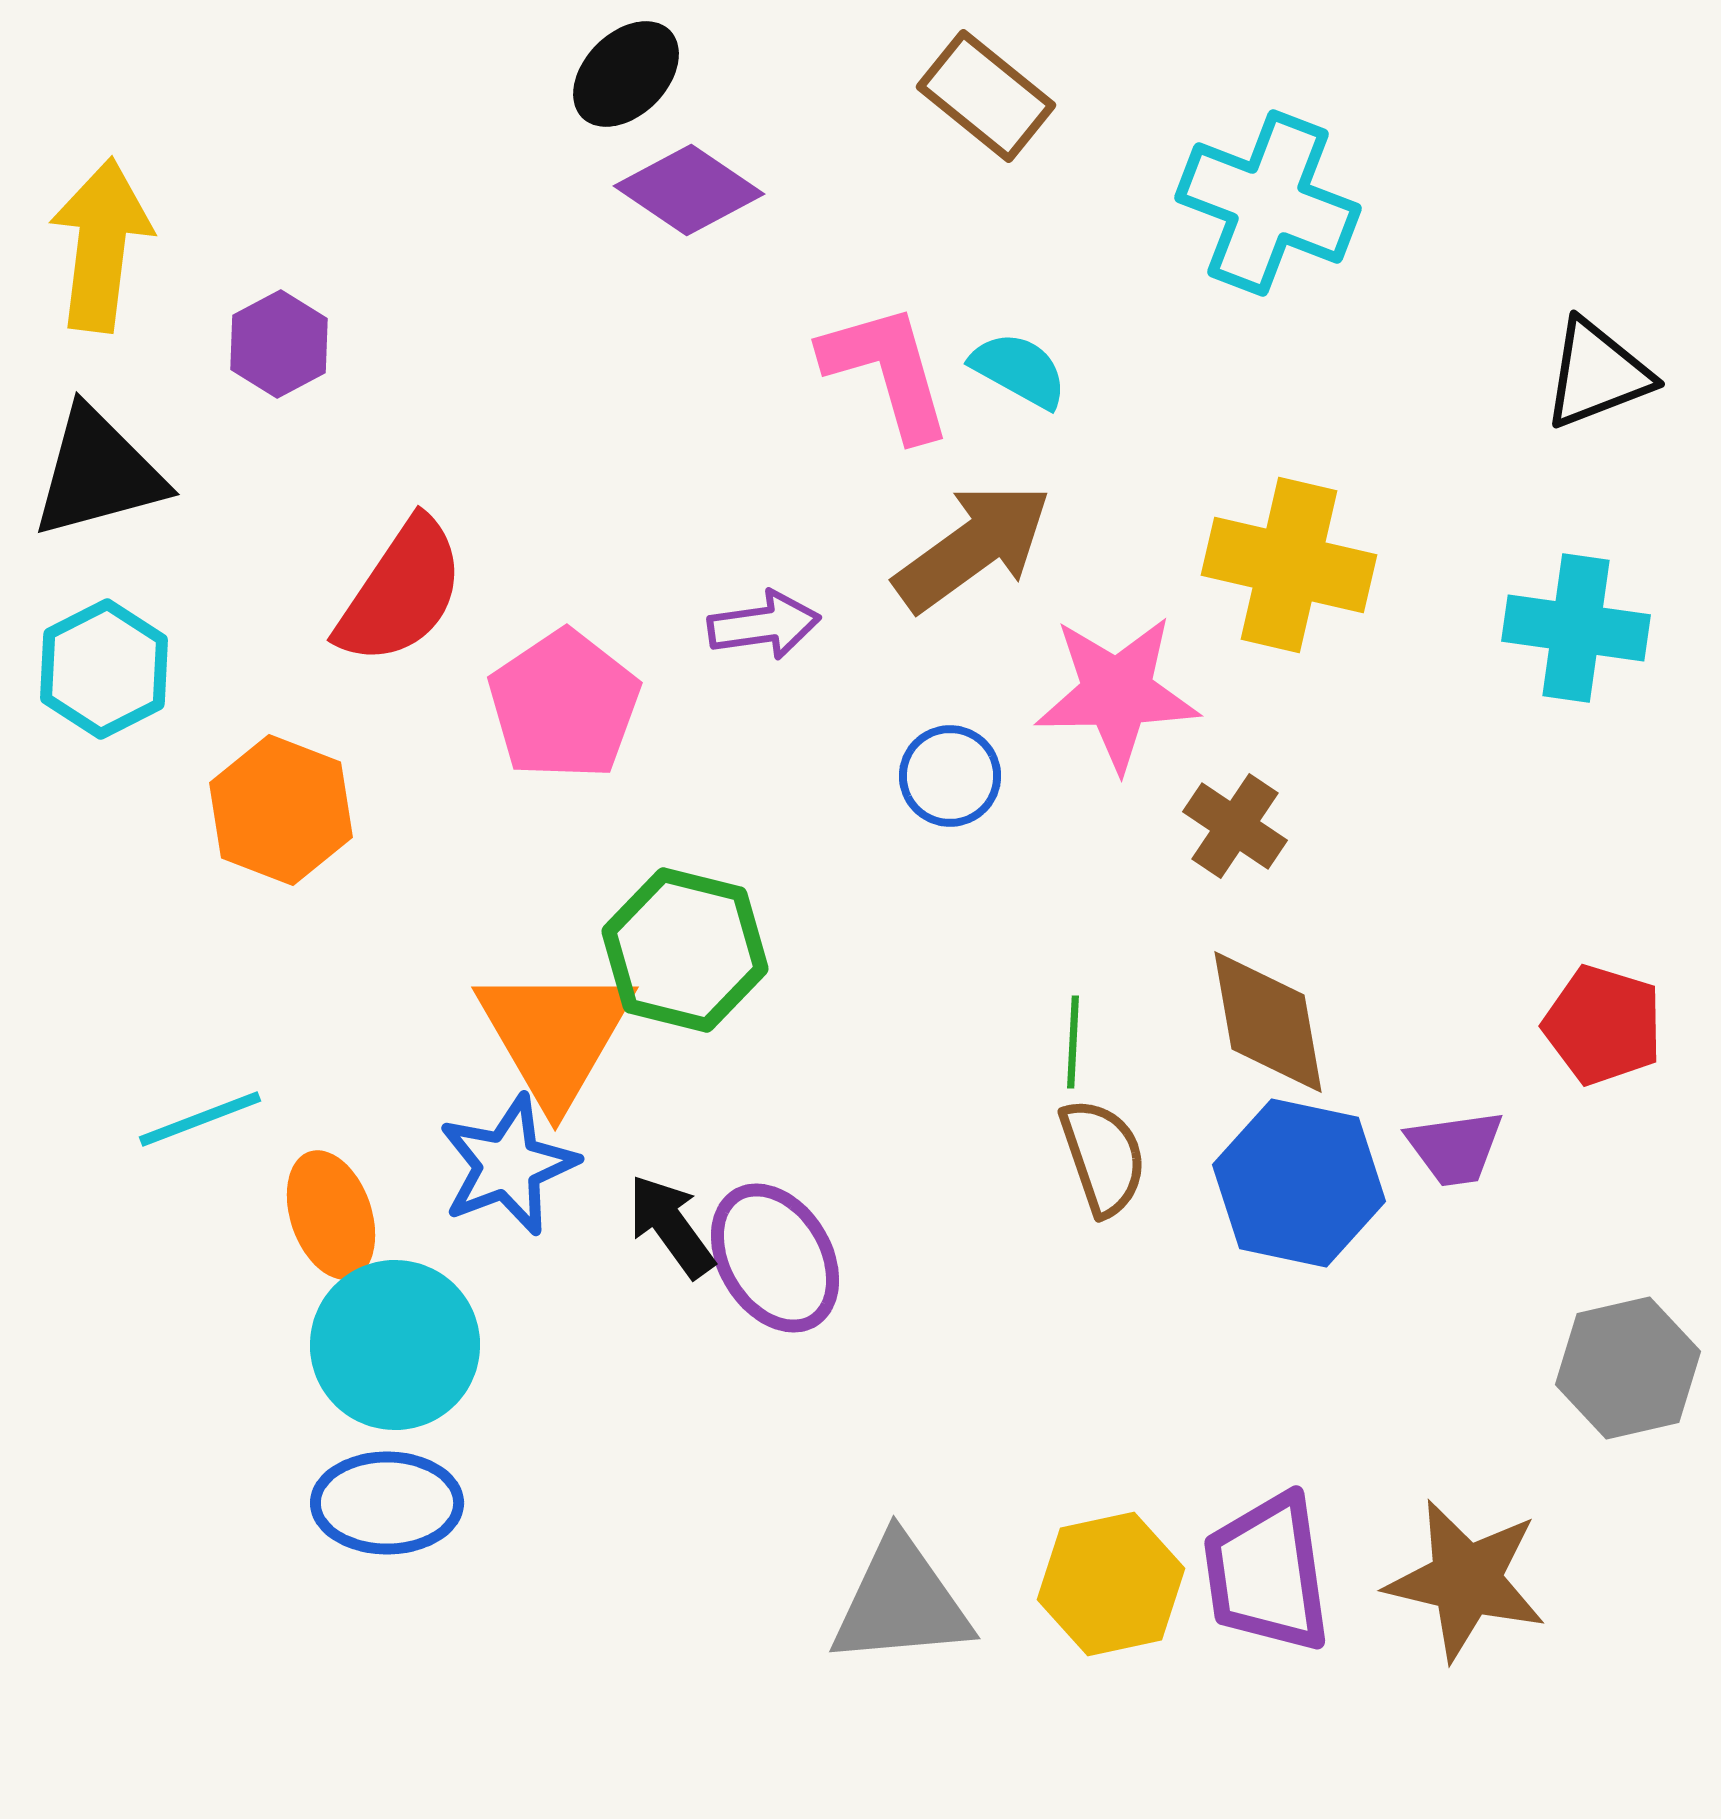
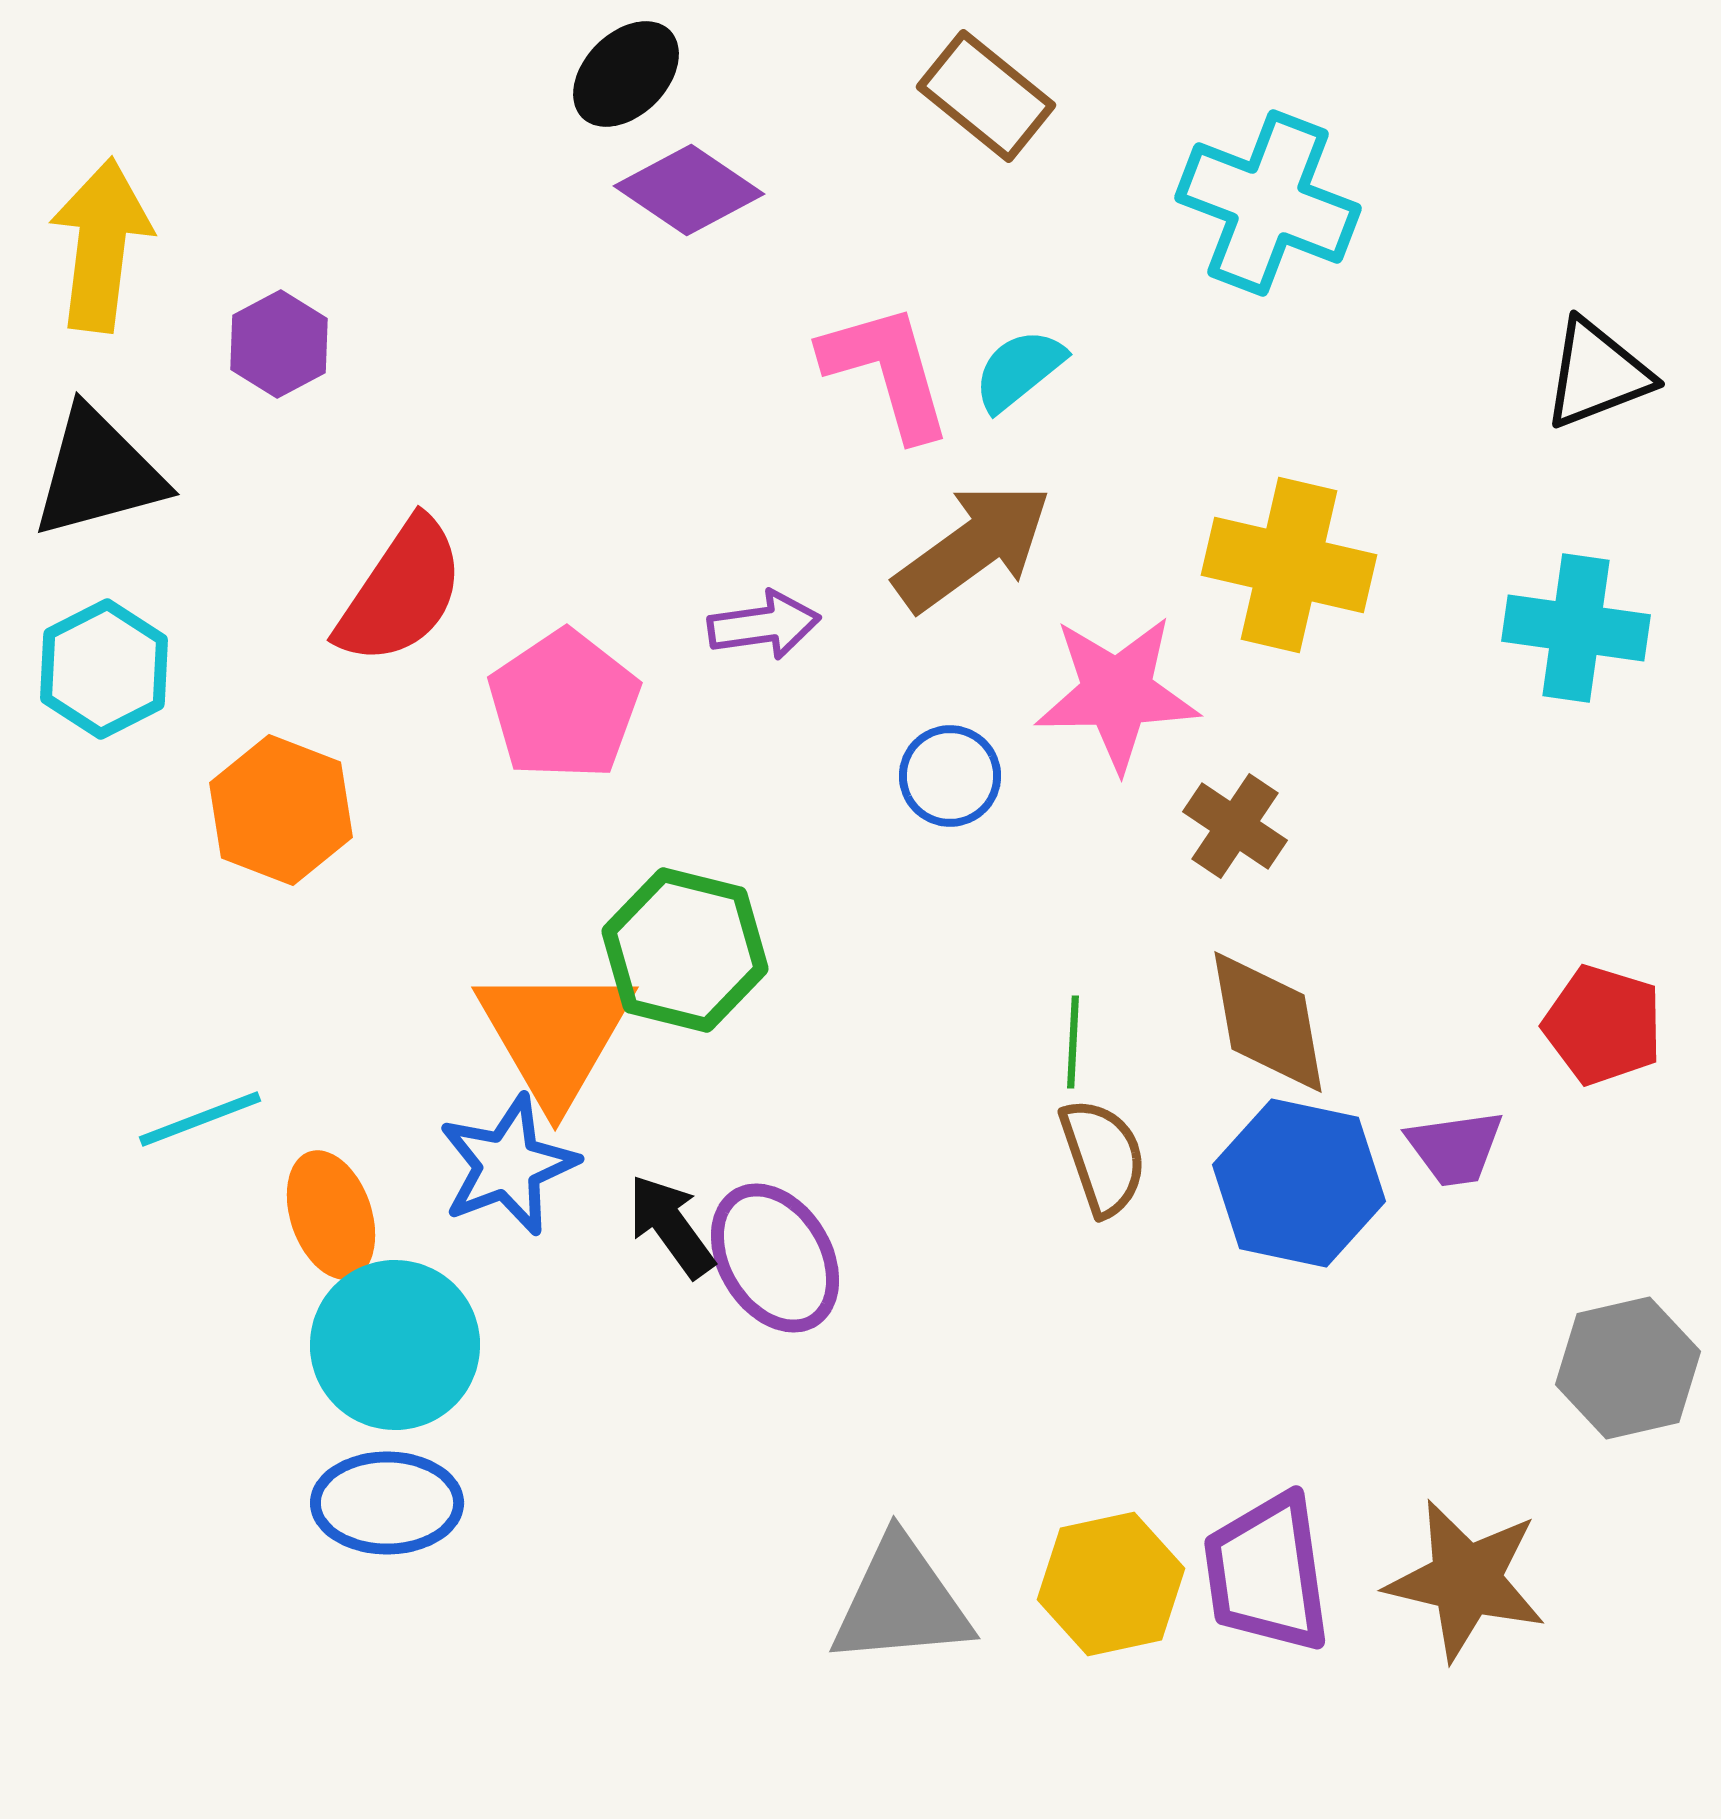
cyan semicircle at (1019, 370): rotated 68 degrees counterclockwise
